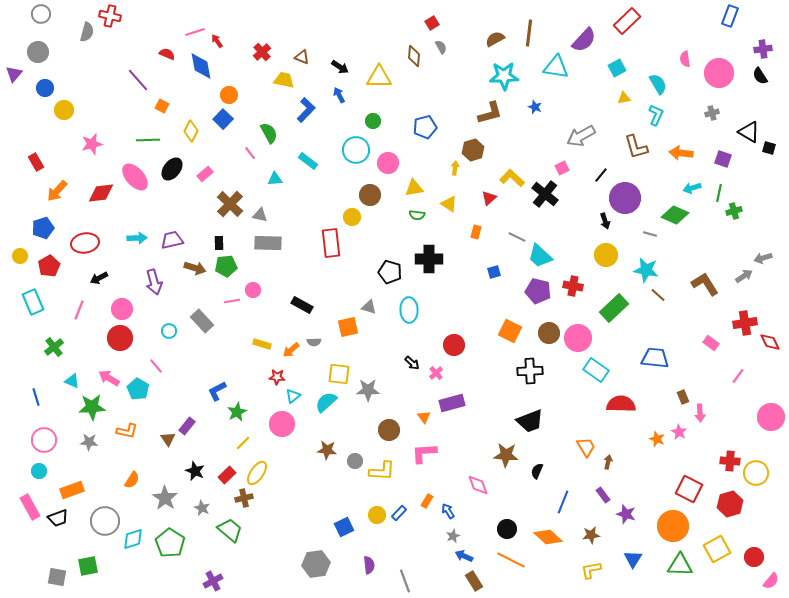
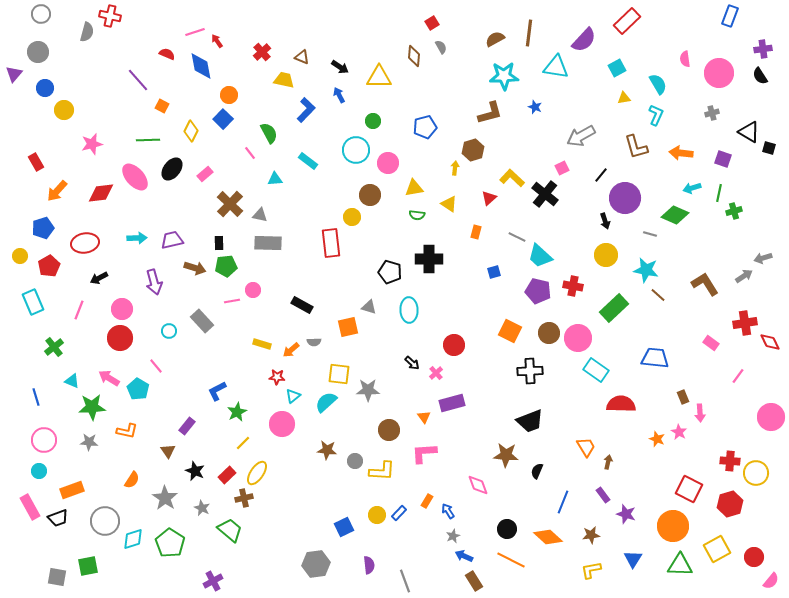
brown triangle at (168, 439): moved 12 px down
